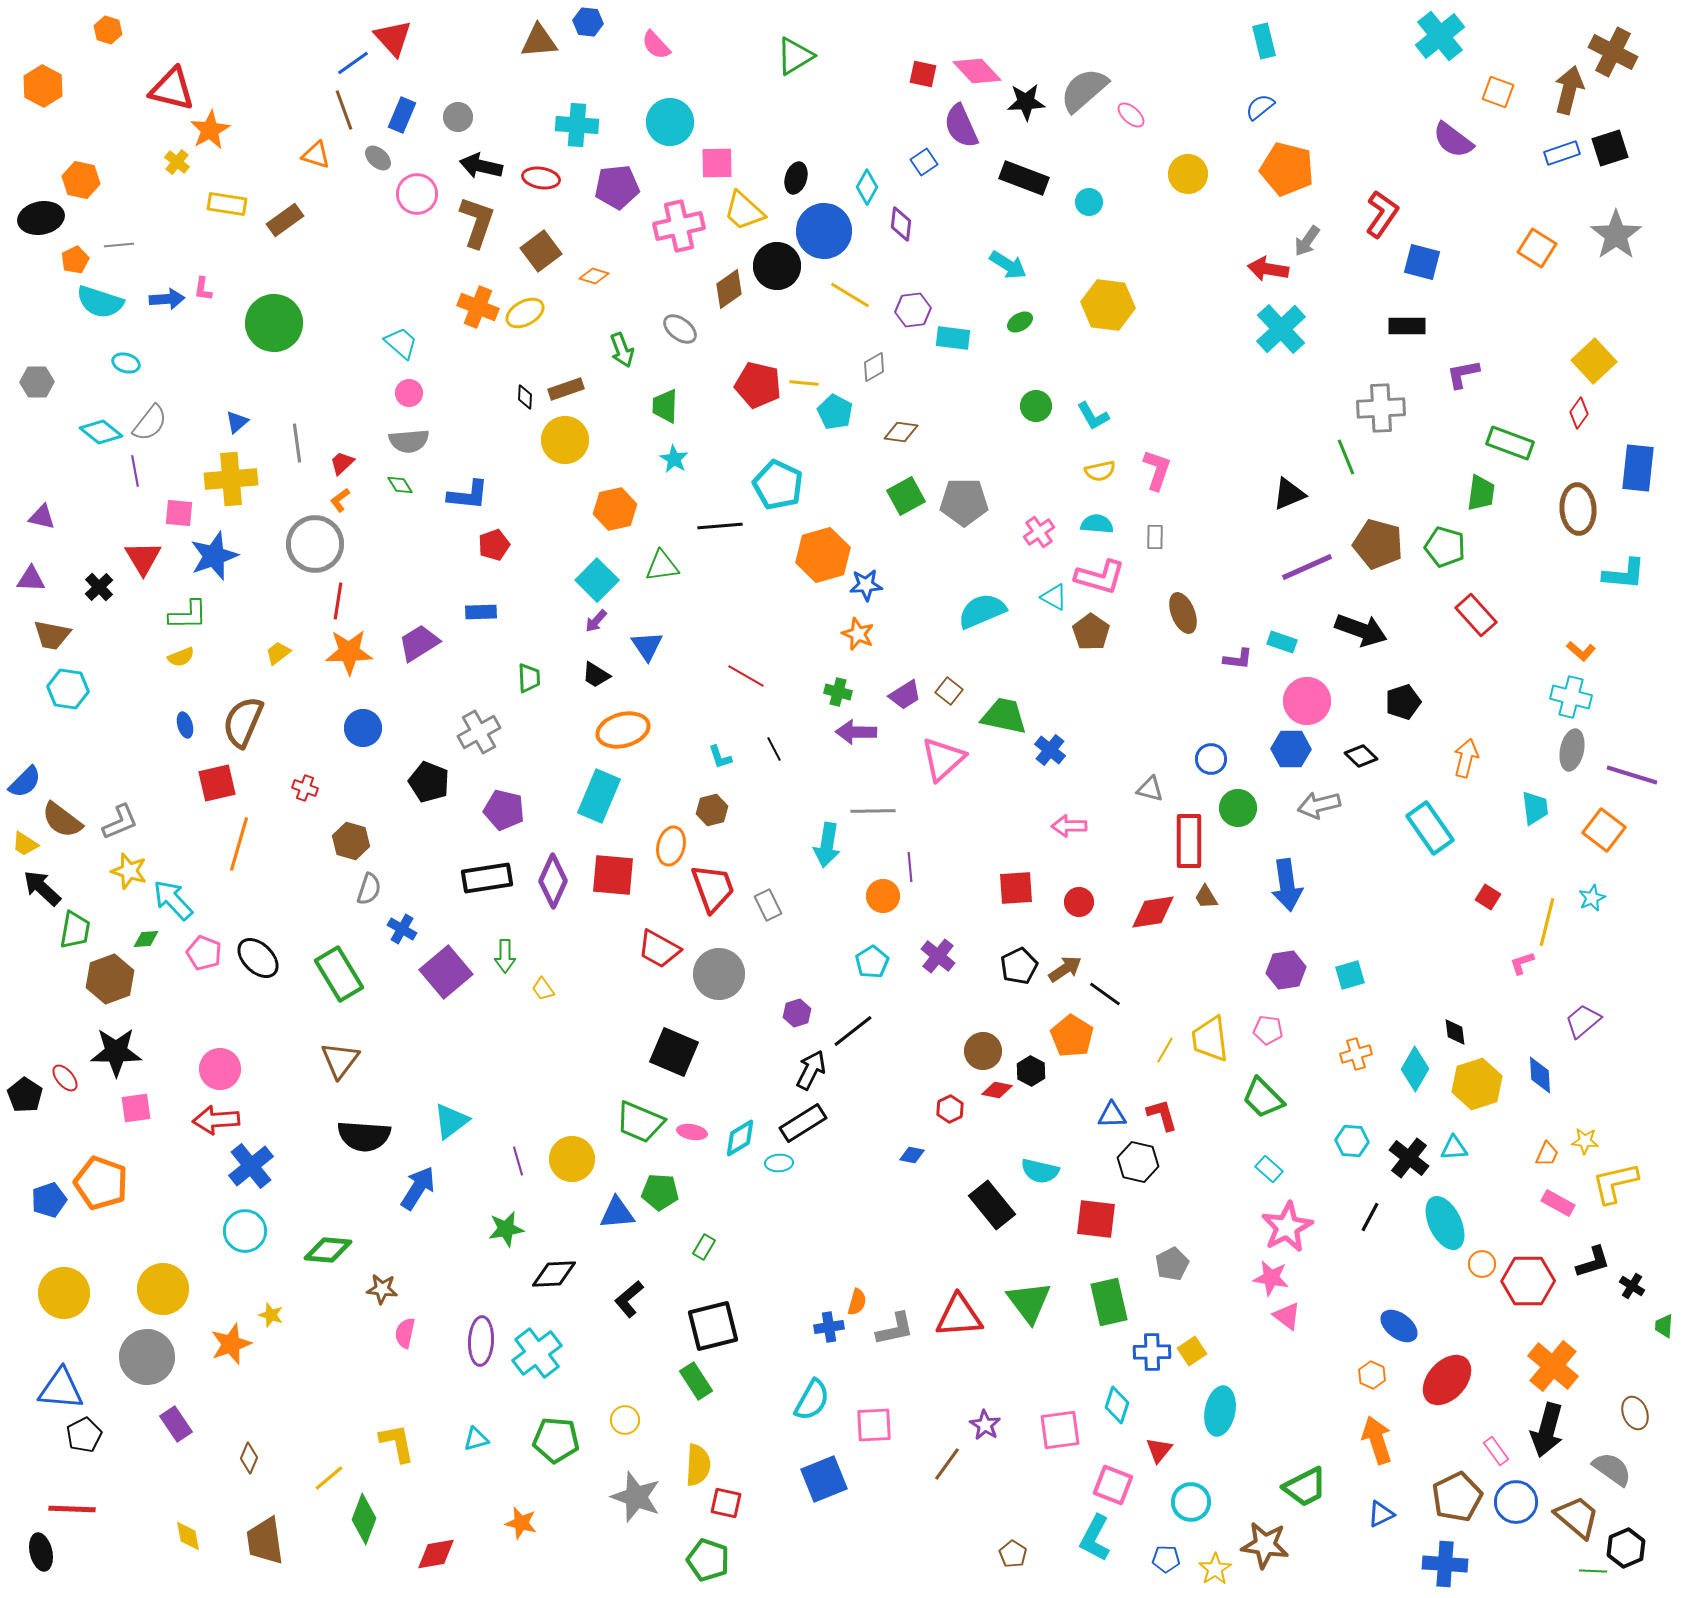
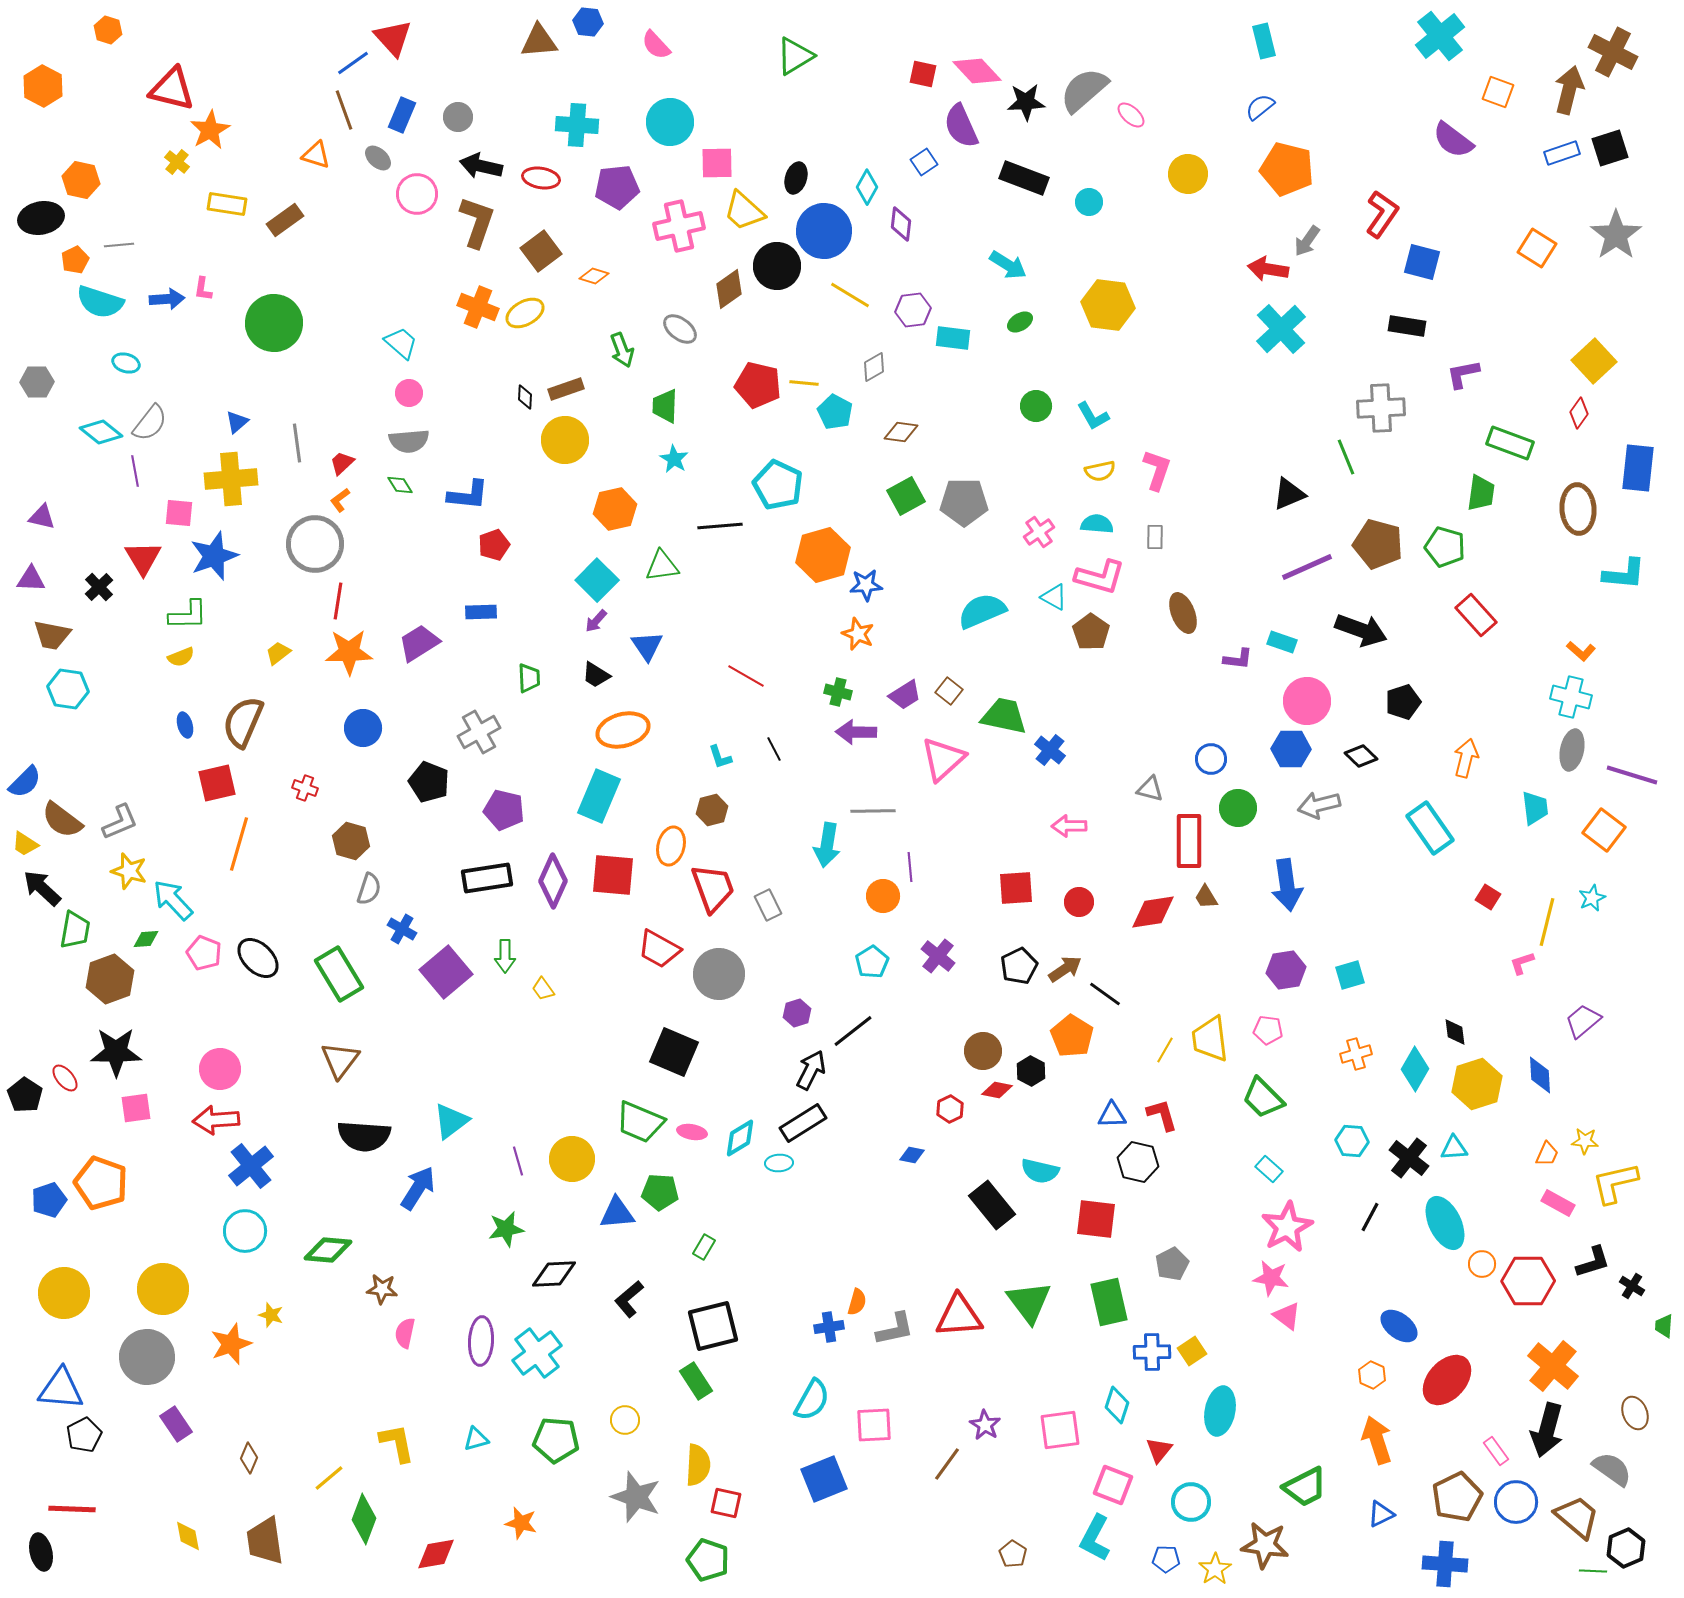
black rectangle at (1407, 326): rotated 9 degrees clockwise
